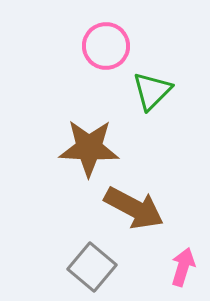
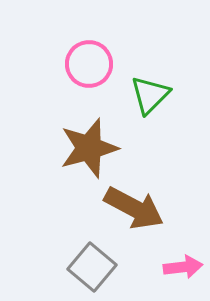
pink circle: moved 17 px left, 18 px down
green triangle: moved 2 px left, 4 px down
brown star: rotated 18 degrees counterclockwise
pink arrow: rotated 66 degrees clockwise
